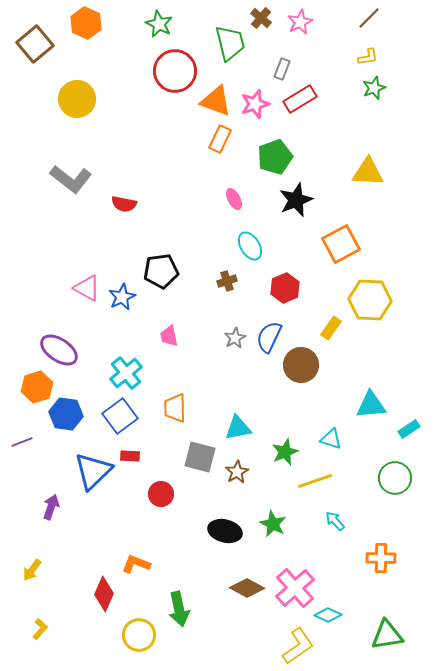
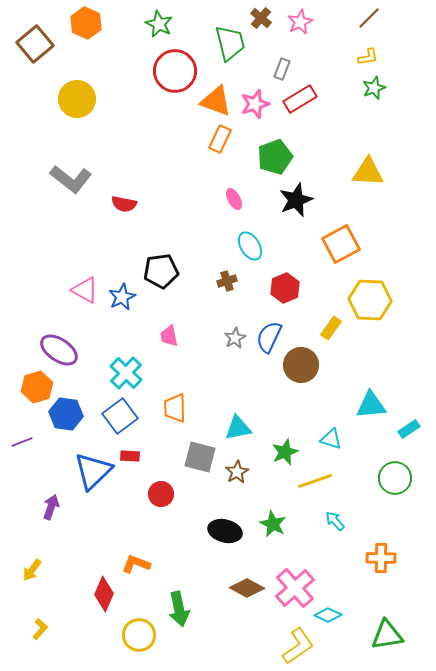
pink triangle at (87, 288): moved 2 px left, 2 px down
cyan cross at (126, 373): rotated 8 degrees counterclockwise
